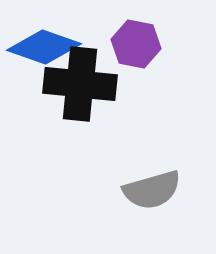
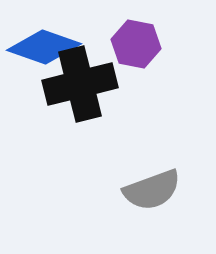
black cross: rotated 20 degrees counterclockwise
gray semicircle: rotated 4 degrees counterclockwise
